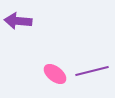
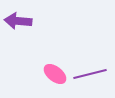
purple line: moved 2 px left, 3 px down
